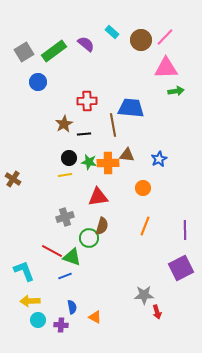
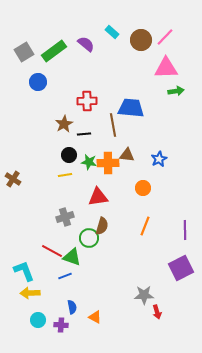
black circle: moved 3 px up
yellow arrow: moved 8 px up
